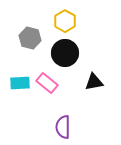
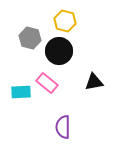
yellow hexagon: rotated 15 degrees counterclockwise
black circle: moved 6 px left, 2 px up
cyan rectangle: moved 1 px right, 9 px down
